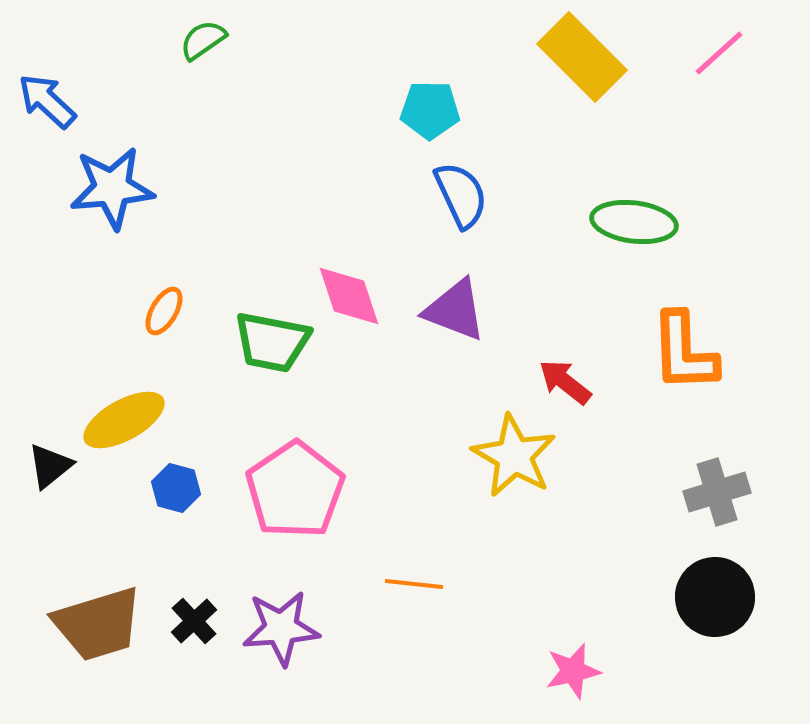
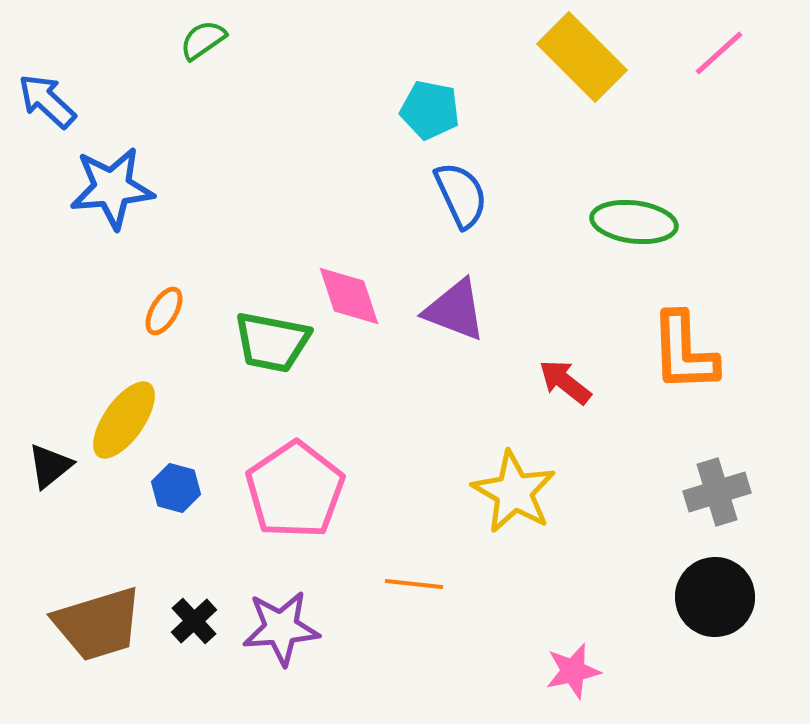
cyan pentagon: rotated 10 degrees clockwise
yellow ellipse: rotated 26 degrees counterclockwise
yellow star: moved 36 px down
